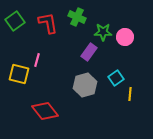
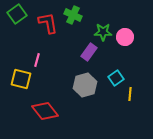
green cross: moved 4 px left, 2 px up
green square: moved 2 px right, 7 px up
yellow square: moved 2 px right, 5 px down
